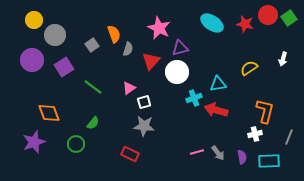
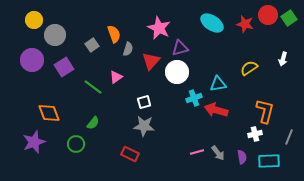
pink triangle: moved 13 px left, 11 px up
